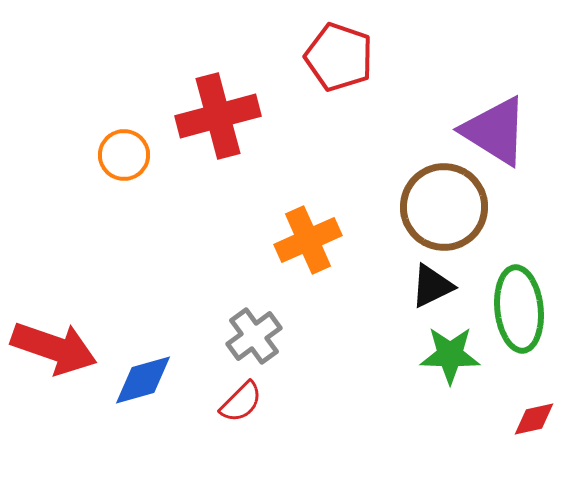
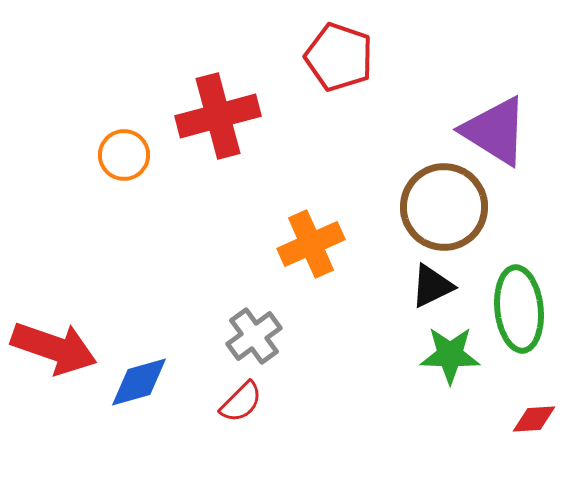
orange cross: moved 3 px right, 4 px down
blue diamond: moved 4 px left, 2 px down
red diamond: rotated 9 degrees clockwise
